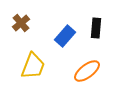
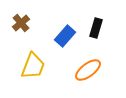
black rectangle: rotated 12 degrees clockwise
orange ellipse: moved 1 px right, 1 px up
